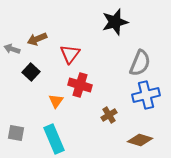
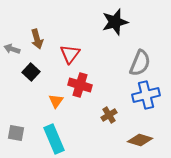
brown arrow: rotated 84 degrees counterclockwise
